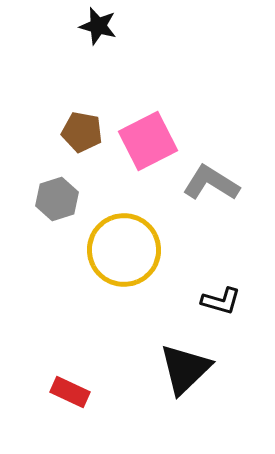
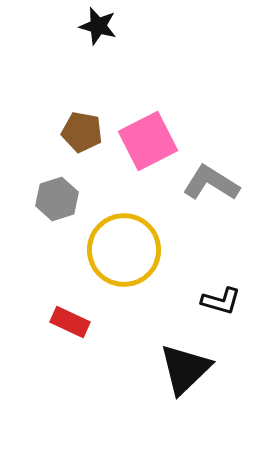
red rectangle: moved 70 px up
